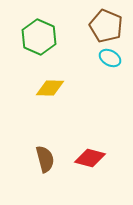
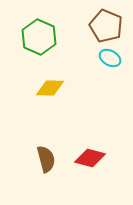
brown semicircle: moved 1 px right
